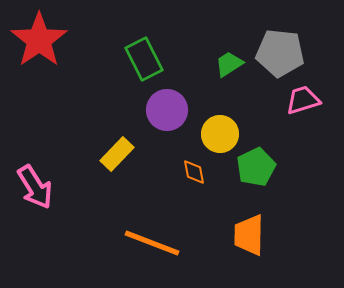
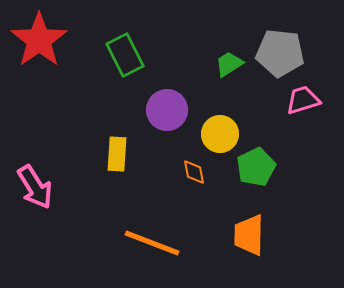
green rectangle: moved 19 px left, 4 px up
yellow rectangle: rotated 40 degrees counterclockwise
